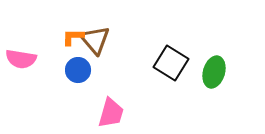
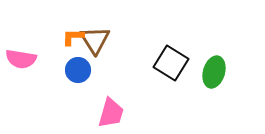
brown triangle: rotated 8 degrees clockwise
